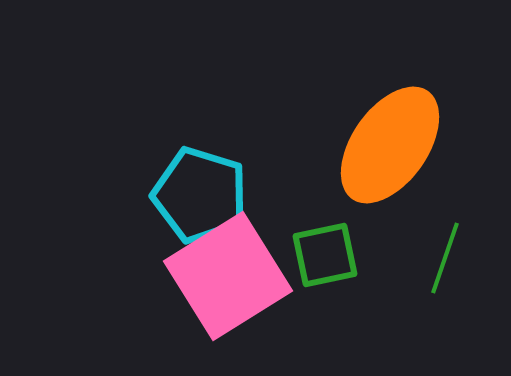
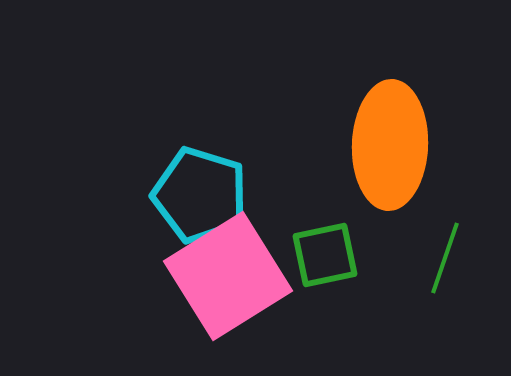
orange ellipse: rotated 33 degrees counterclockwise
